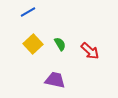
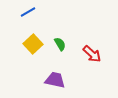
red arrow: moved 2 px right, 3 px down
